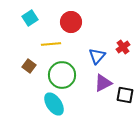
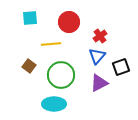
cyan square: rotated 28 degrees clockwise
red circle: moved 2 px left
red cross: moved 23 px left, 11 px up
green circle: moved 1 px left
purple triangle: moved 4 px left
black square: moved 4 px left, 28 px up; rotated 30 degrees counterclockwise
cyan ellipse: rotated 55 degrees counterclockwise
